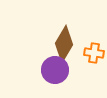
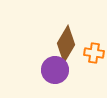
brown diamond: moved 2 px right
